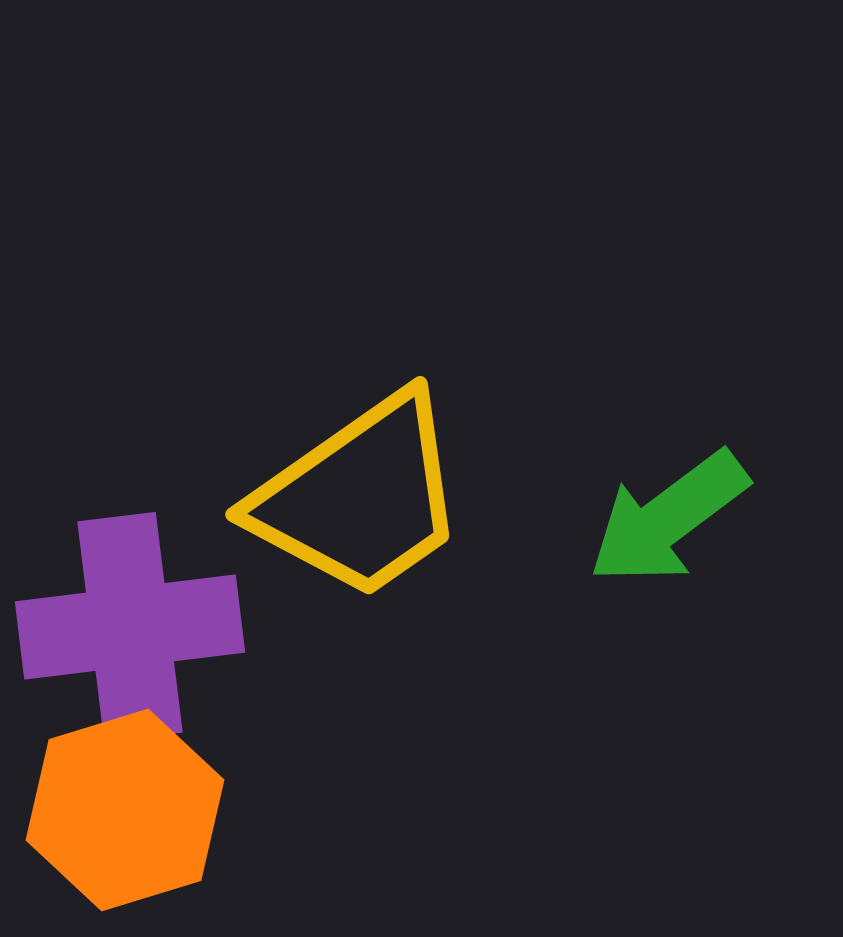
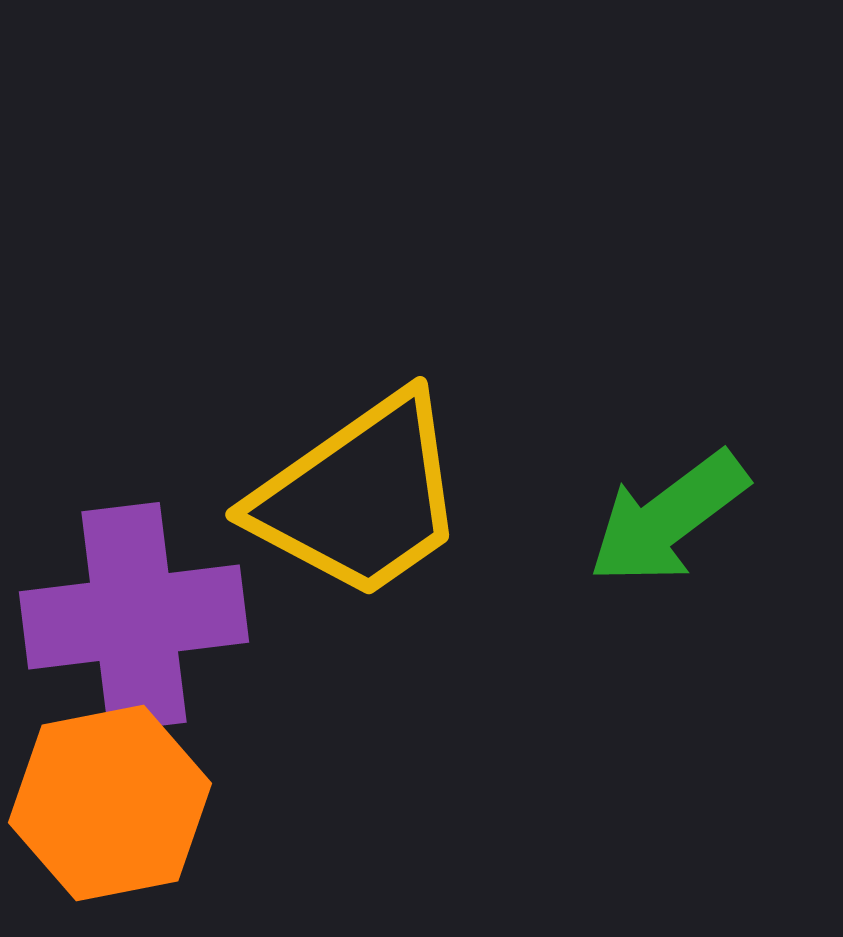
purple cross: moved 4 px right, 10 px up
orange hexagon: moved 15 px left, 7 px up; rotated 6 degrees clockwise
